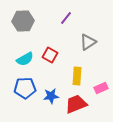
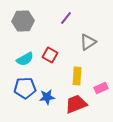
blue star: moved 4 px left, 1 px down
